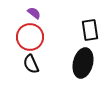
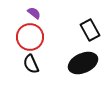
black rectangle: rotated 20 degrees counterclockwise
black ellipse: rotated 52 degrees clockwise
